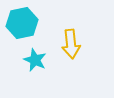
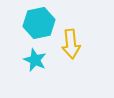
cyan hexagon: moved 17 px right
